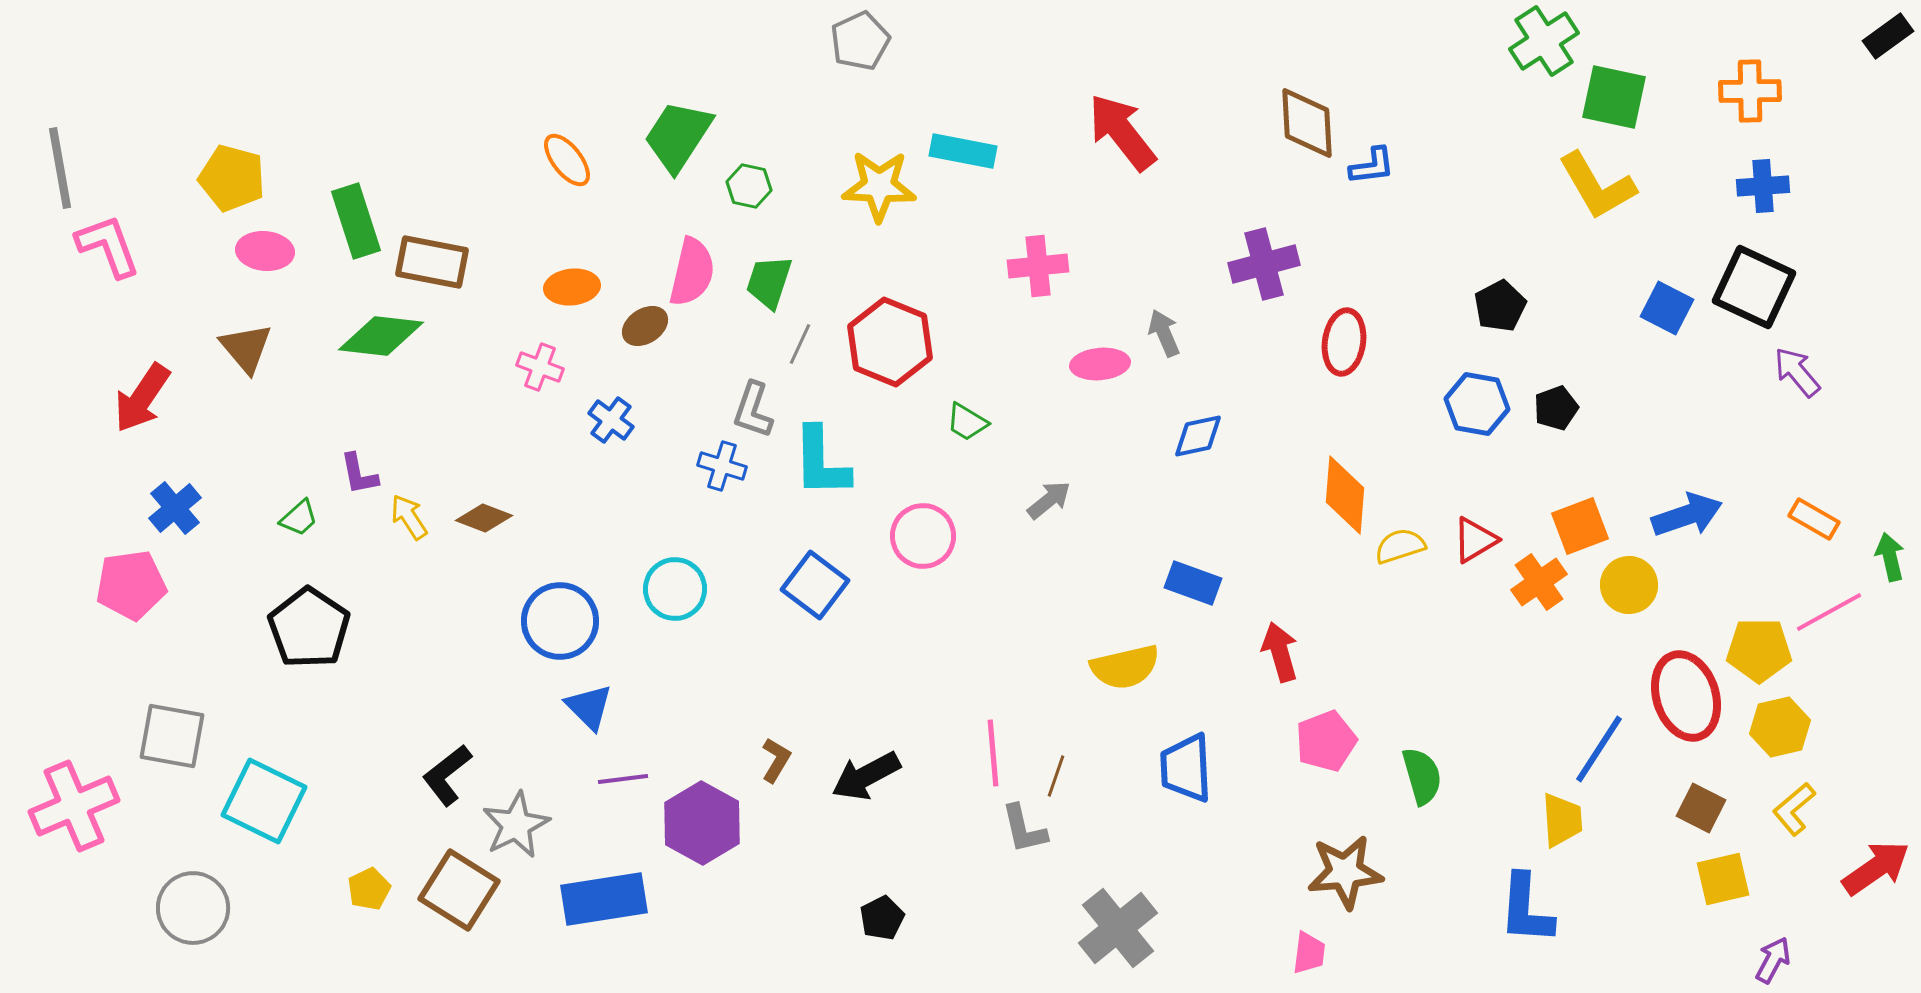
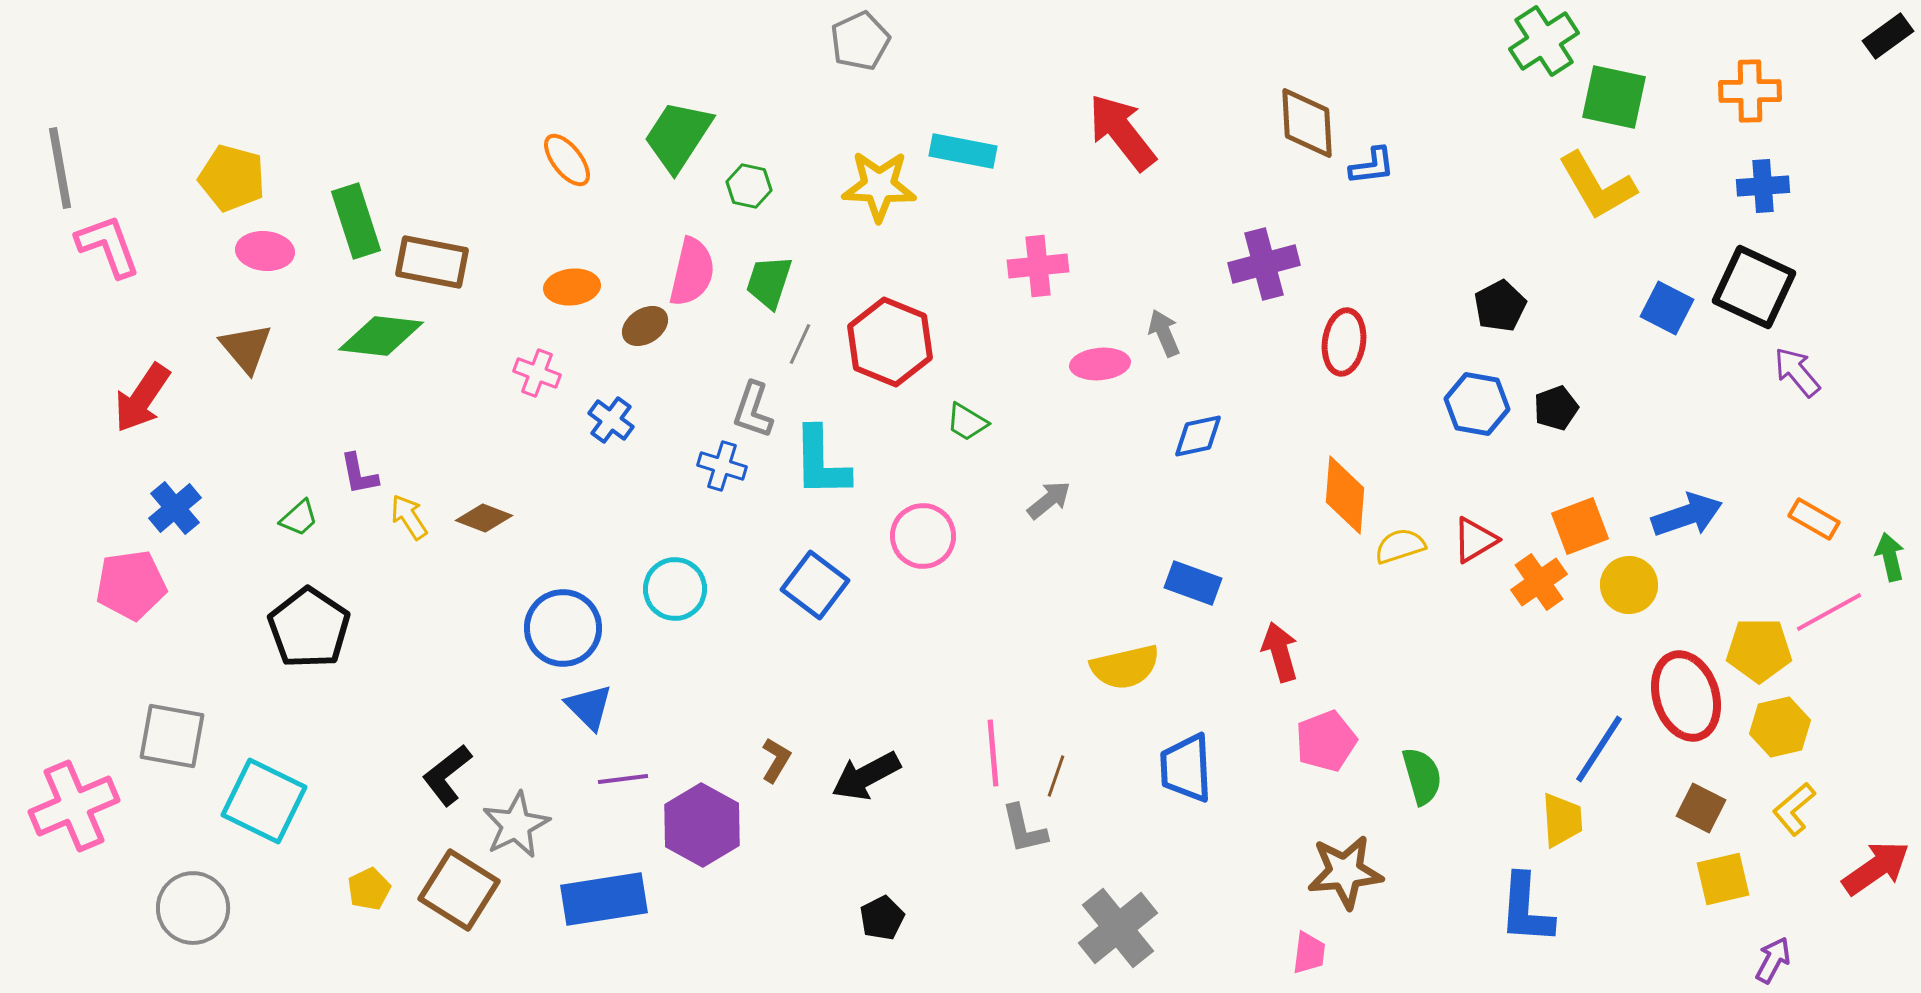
pink cross at (540, 367): moved 3 px left, 6 px down
blue circle at (560, 621): moved 3 px right, 7 px down
purple hexagon at (702, 823): moved 2 px down
